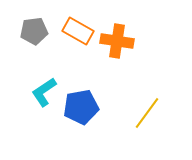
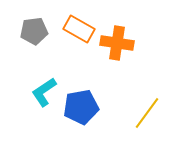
orange rectangle: moved 1 px right, 2 px up
orange cross: moved 2 px down
